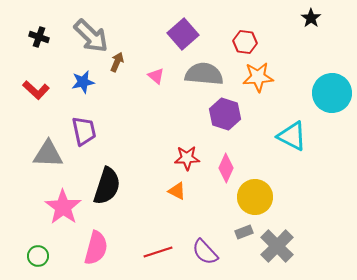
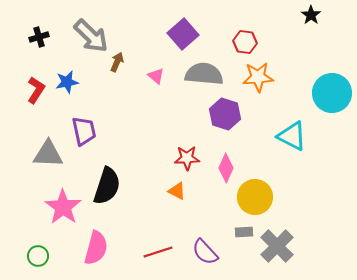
black star: moved 3 px up
black cross: rotated 36 degrees counterclockwise
blue star: moved 16 px left
red L-shape: rotated 100 degrees counterclockwise
gray rectangle: rotated 18 degrees clockwise
